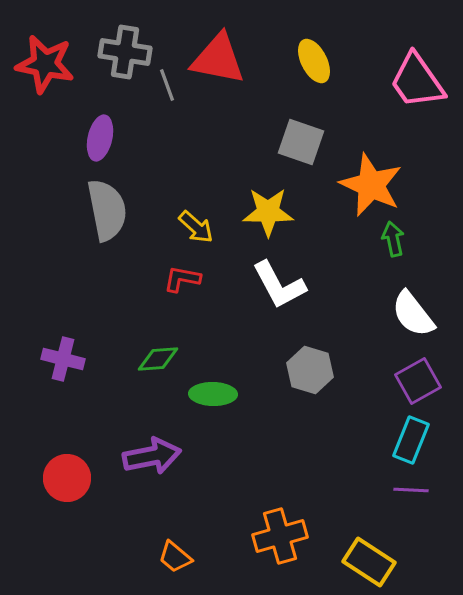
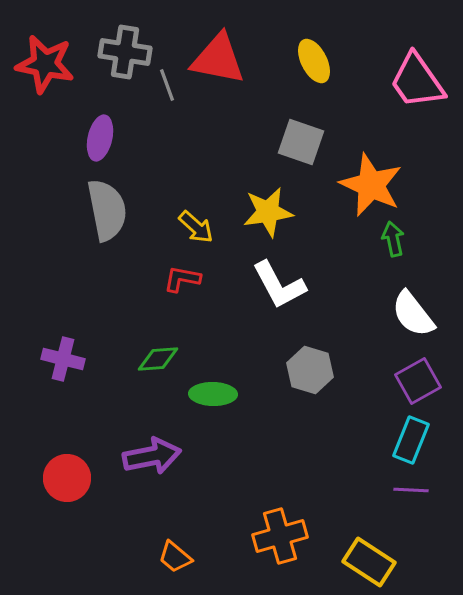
yellow star: rotated 9 degrees counterclockwise
